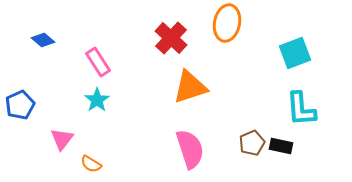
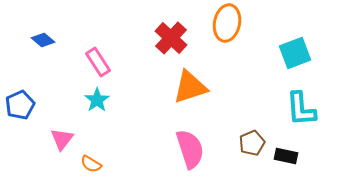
black rectangle: moved 5 px right, 10 px down
